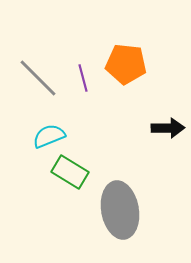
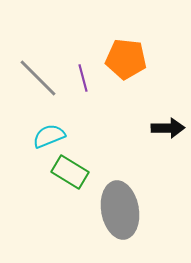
orange pentagon: moved 5 px up
